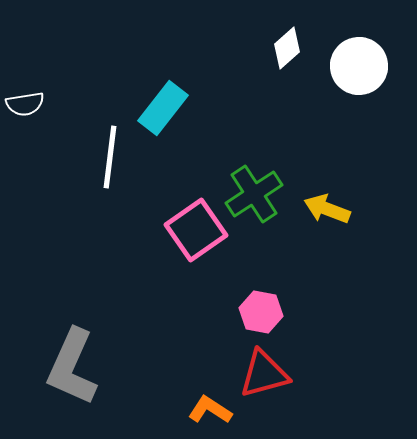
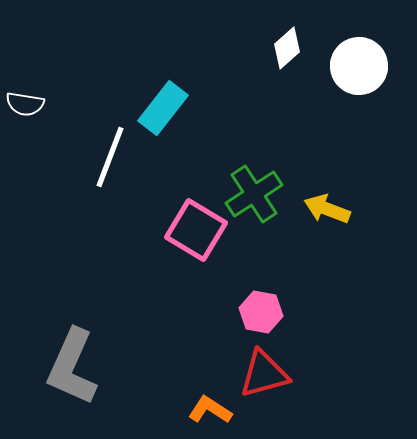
white semicircle: rotated 18 degrees clockwise
white line: rotated 14 degrees clockwise
pink square: rotated 24 degrees counterclockwise
